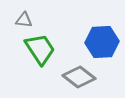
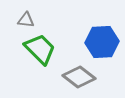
gray triangle: moved 2 px right
green trapezoid: rotated 12 degrees counterclockwise
